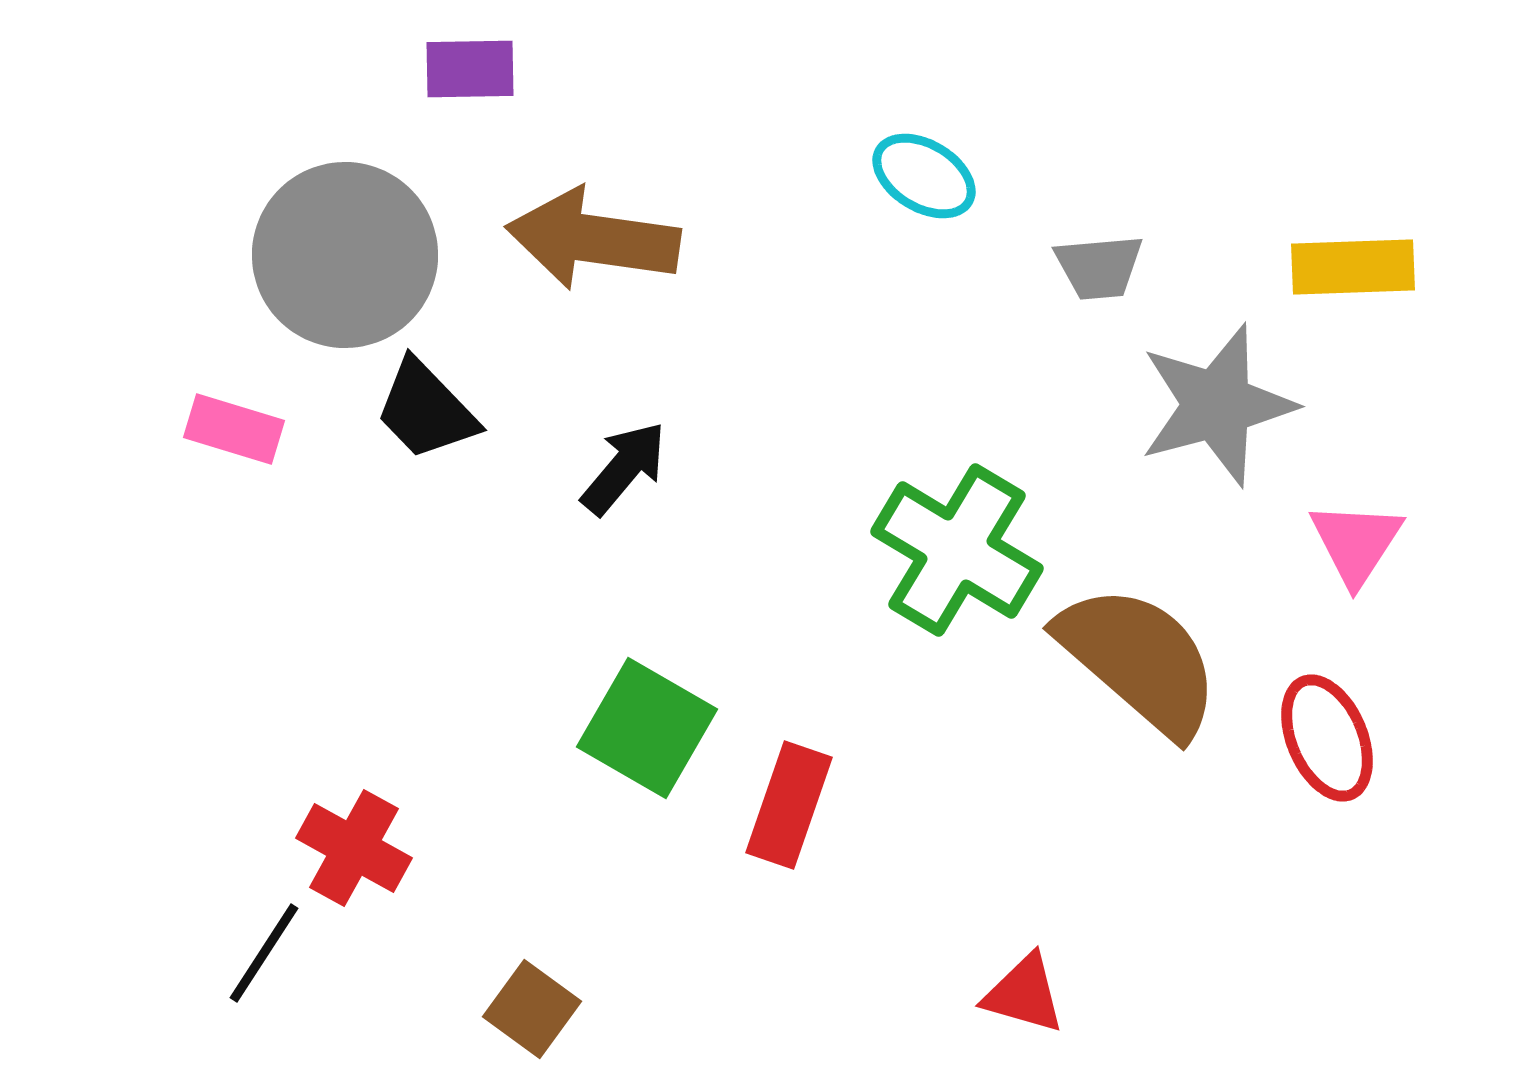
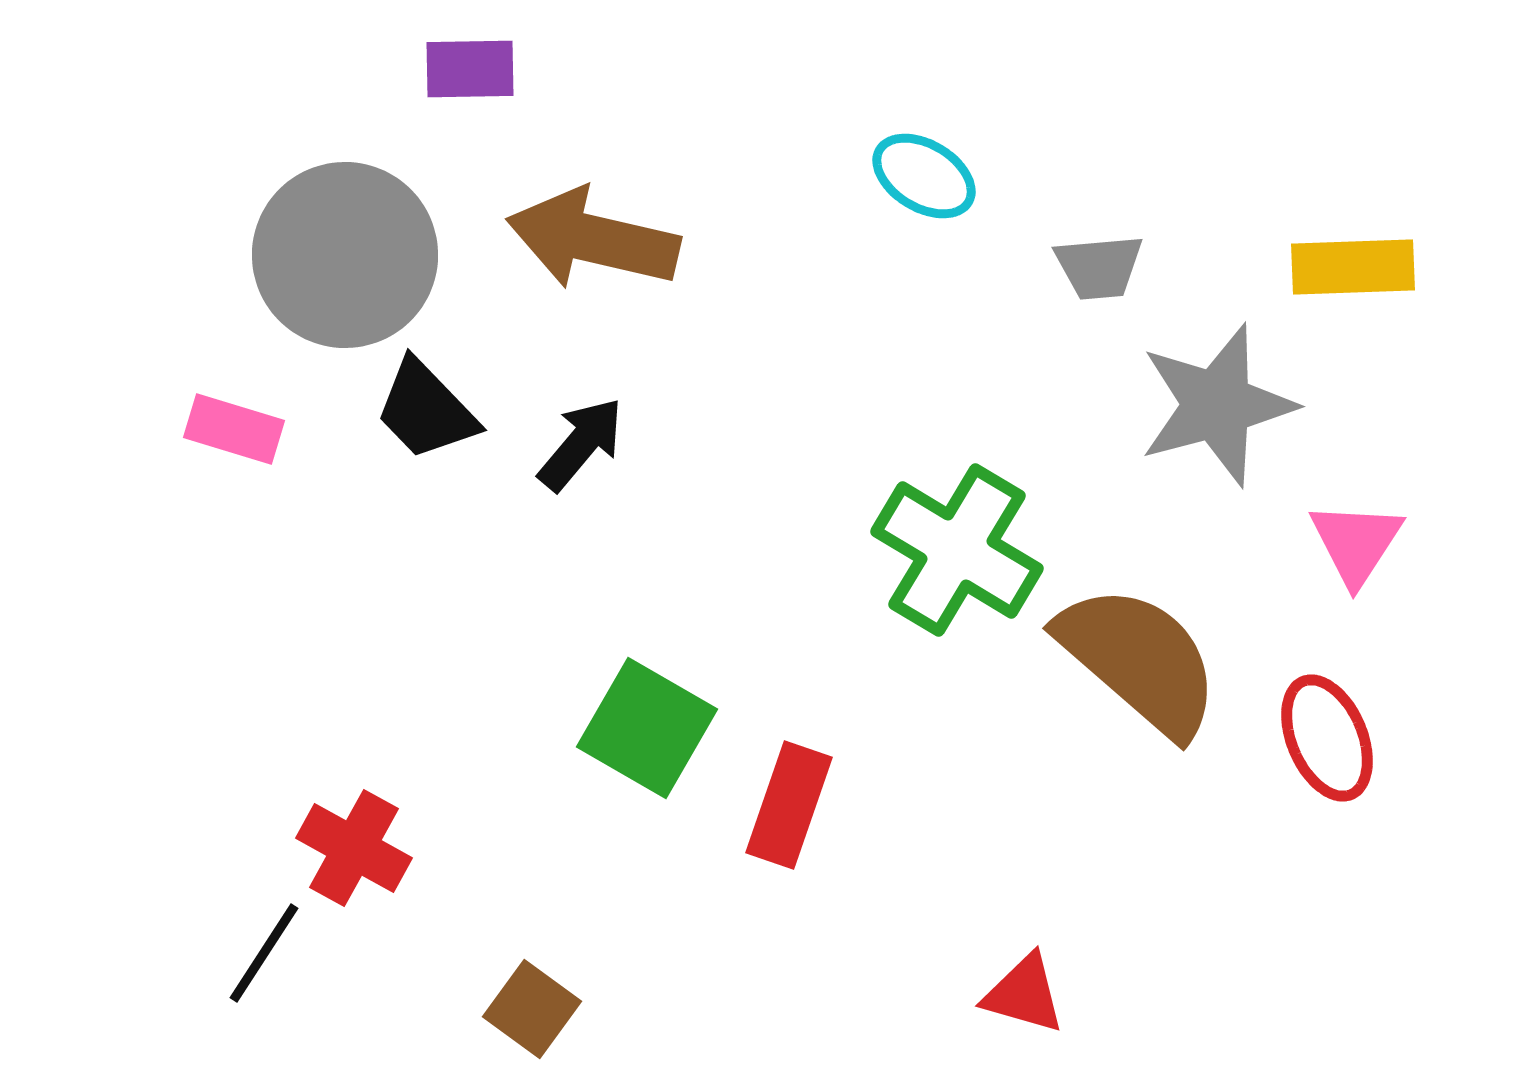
brown arrow: rotated 5 degrees clockwise
black arrow: moved 43 px left, 24 px up
